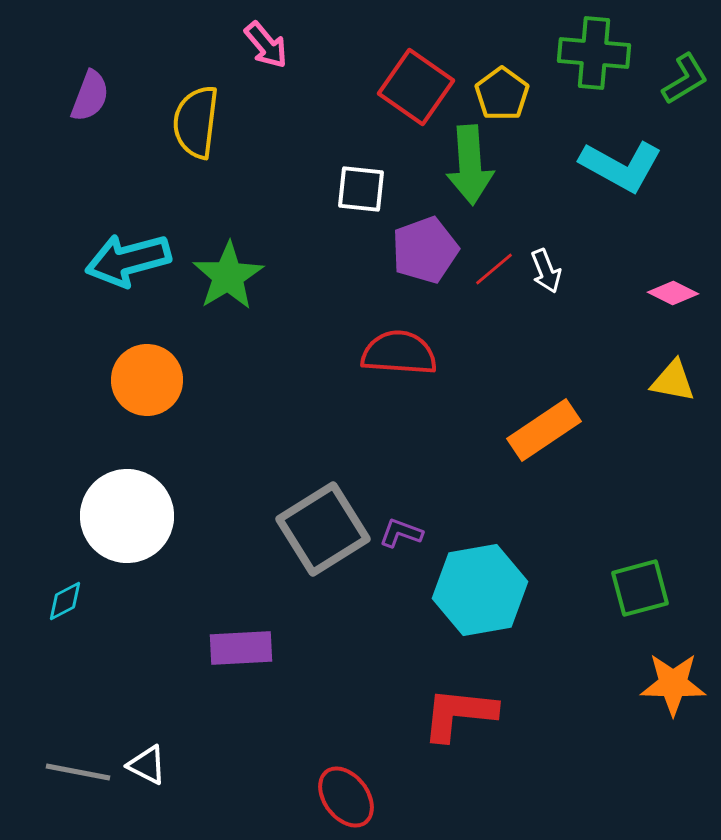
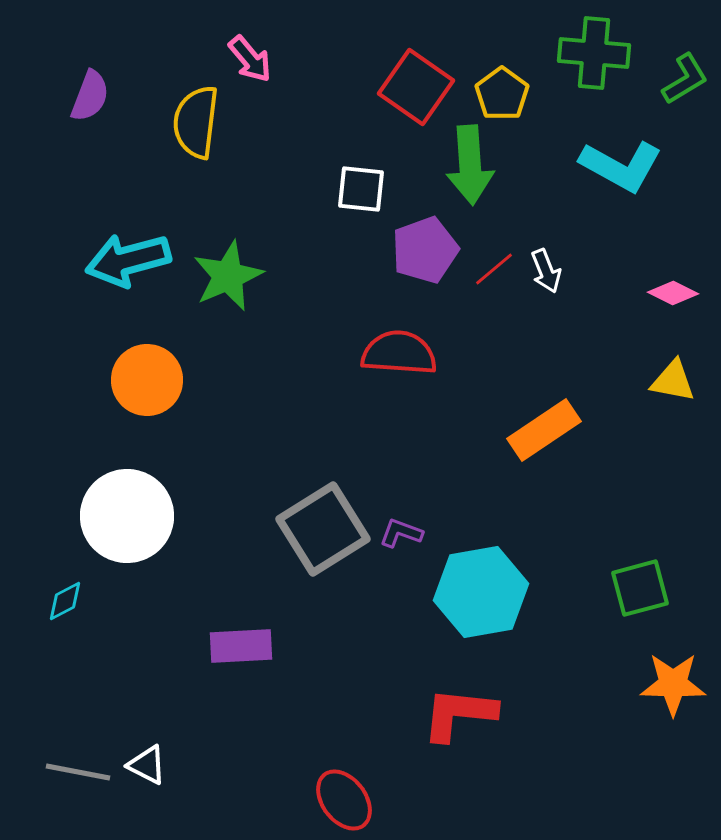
pink arrow: moved 16 px left, 14 px down
green star: rotated 8 degrees clockwise
cyan hexagon: moved 1 px right, 2 px down
purple rectangle: moved 2 px up
red ellipse: moved 2 px left, 3 px down
